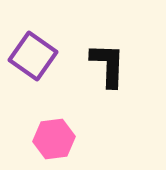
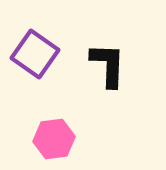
purple square: moved 2 px right, 2 px up
